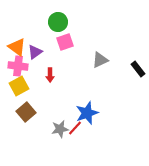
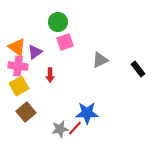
blue star: rotated 20 degrees clockwise
